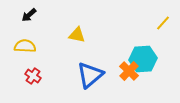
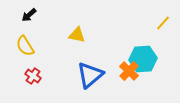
yellow semicircle: rotated 125 degrees counterclockwise
